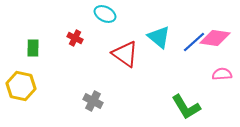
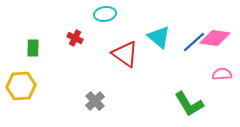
cyan ellipse: rotated 35 degrees counterclockwise
yellow hexagon: rotated 16 degrees counterclockwise
gray cross: moved 2 px right; rotated 18 degrees clockwise
green L-shape: moved 3 px right, 3 px up
